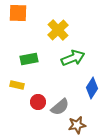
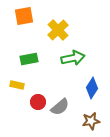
orange square: moved 6 px right, 3 px down; rotated 12 degrees counterclockwise
green arrow: rotated 10 degrees clockwise
brown star: moved 14 px right, 4 px up
